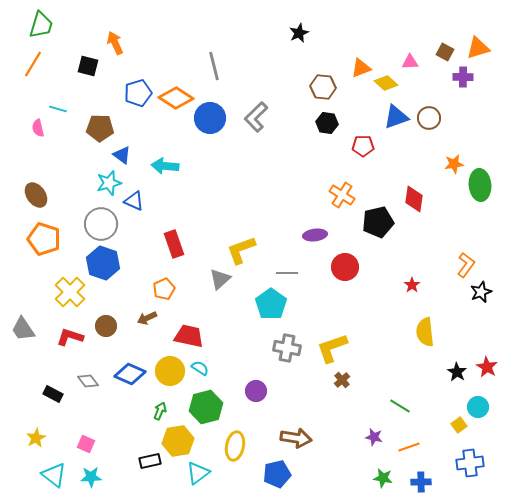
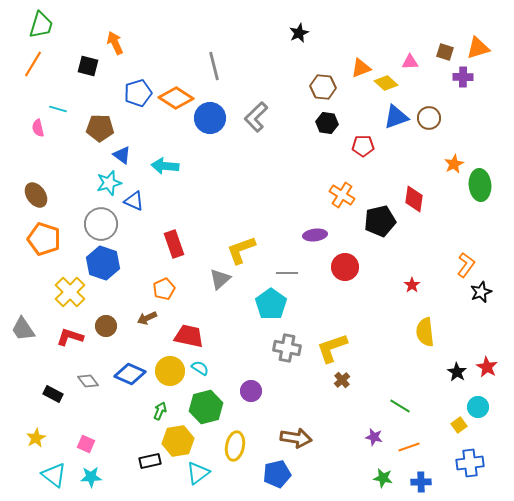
brown square at (445, 52): rotated 12 degrees counterclockwise
orange star at (454, 164): rotated 18 degrees counterclockwise
black pentagon at (378, 222): moved 2 px right, 1 px up
purple circle at (256, 391): moved 5 px left
